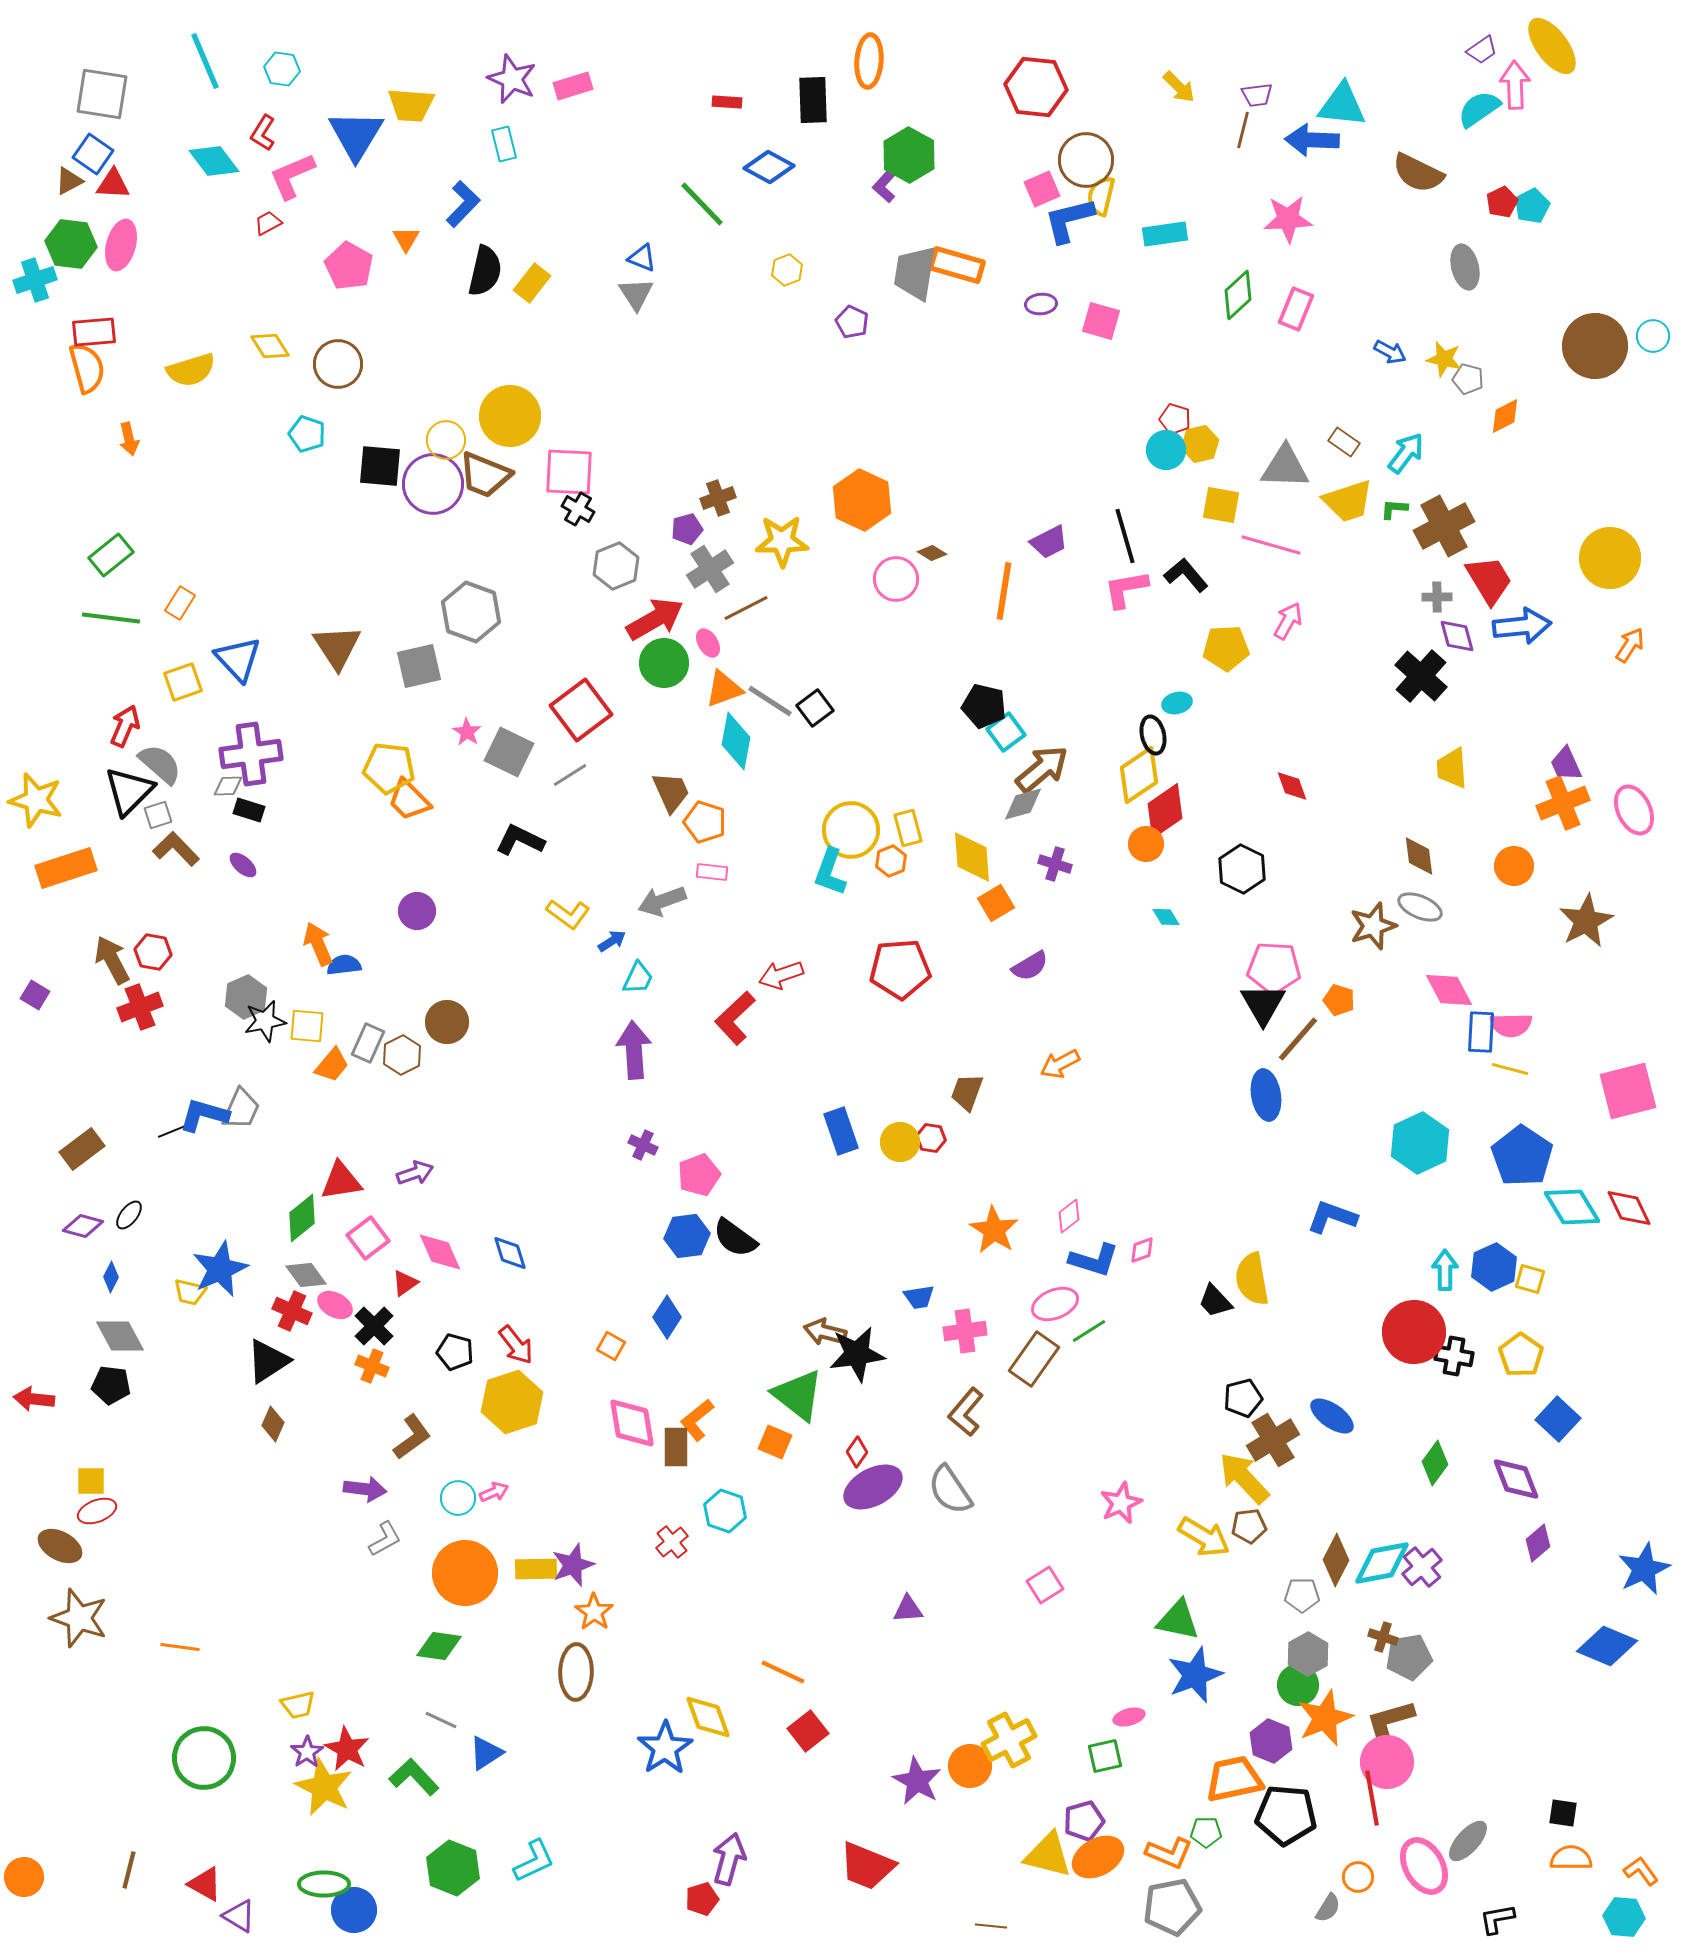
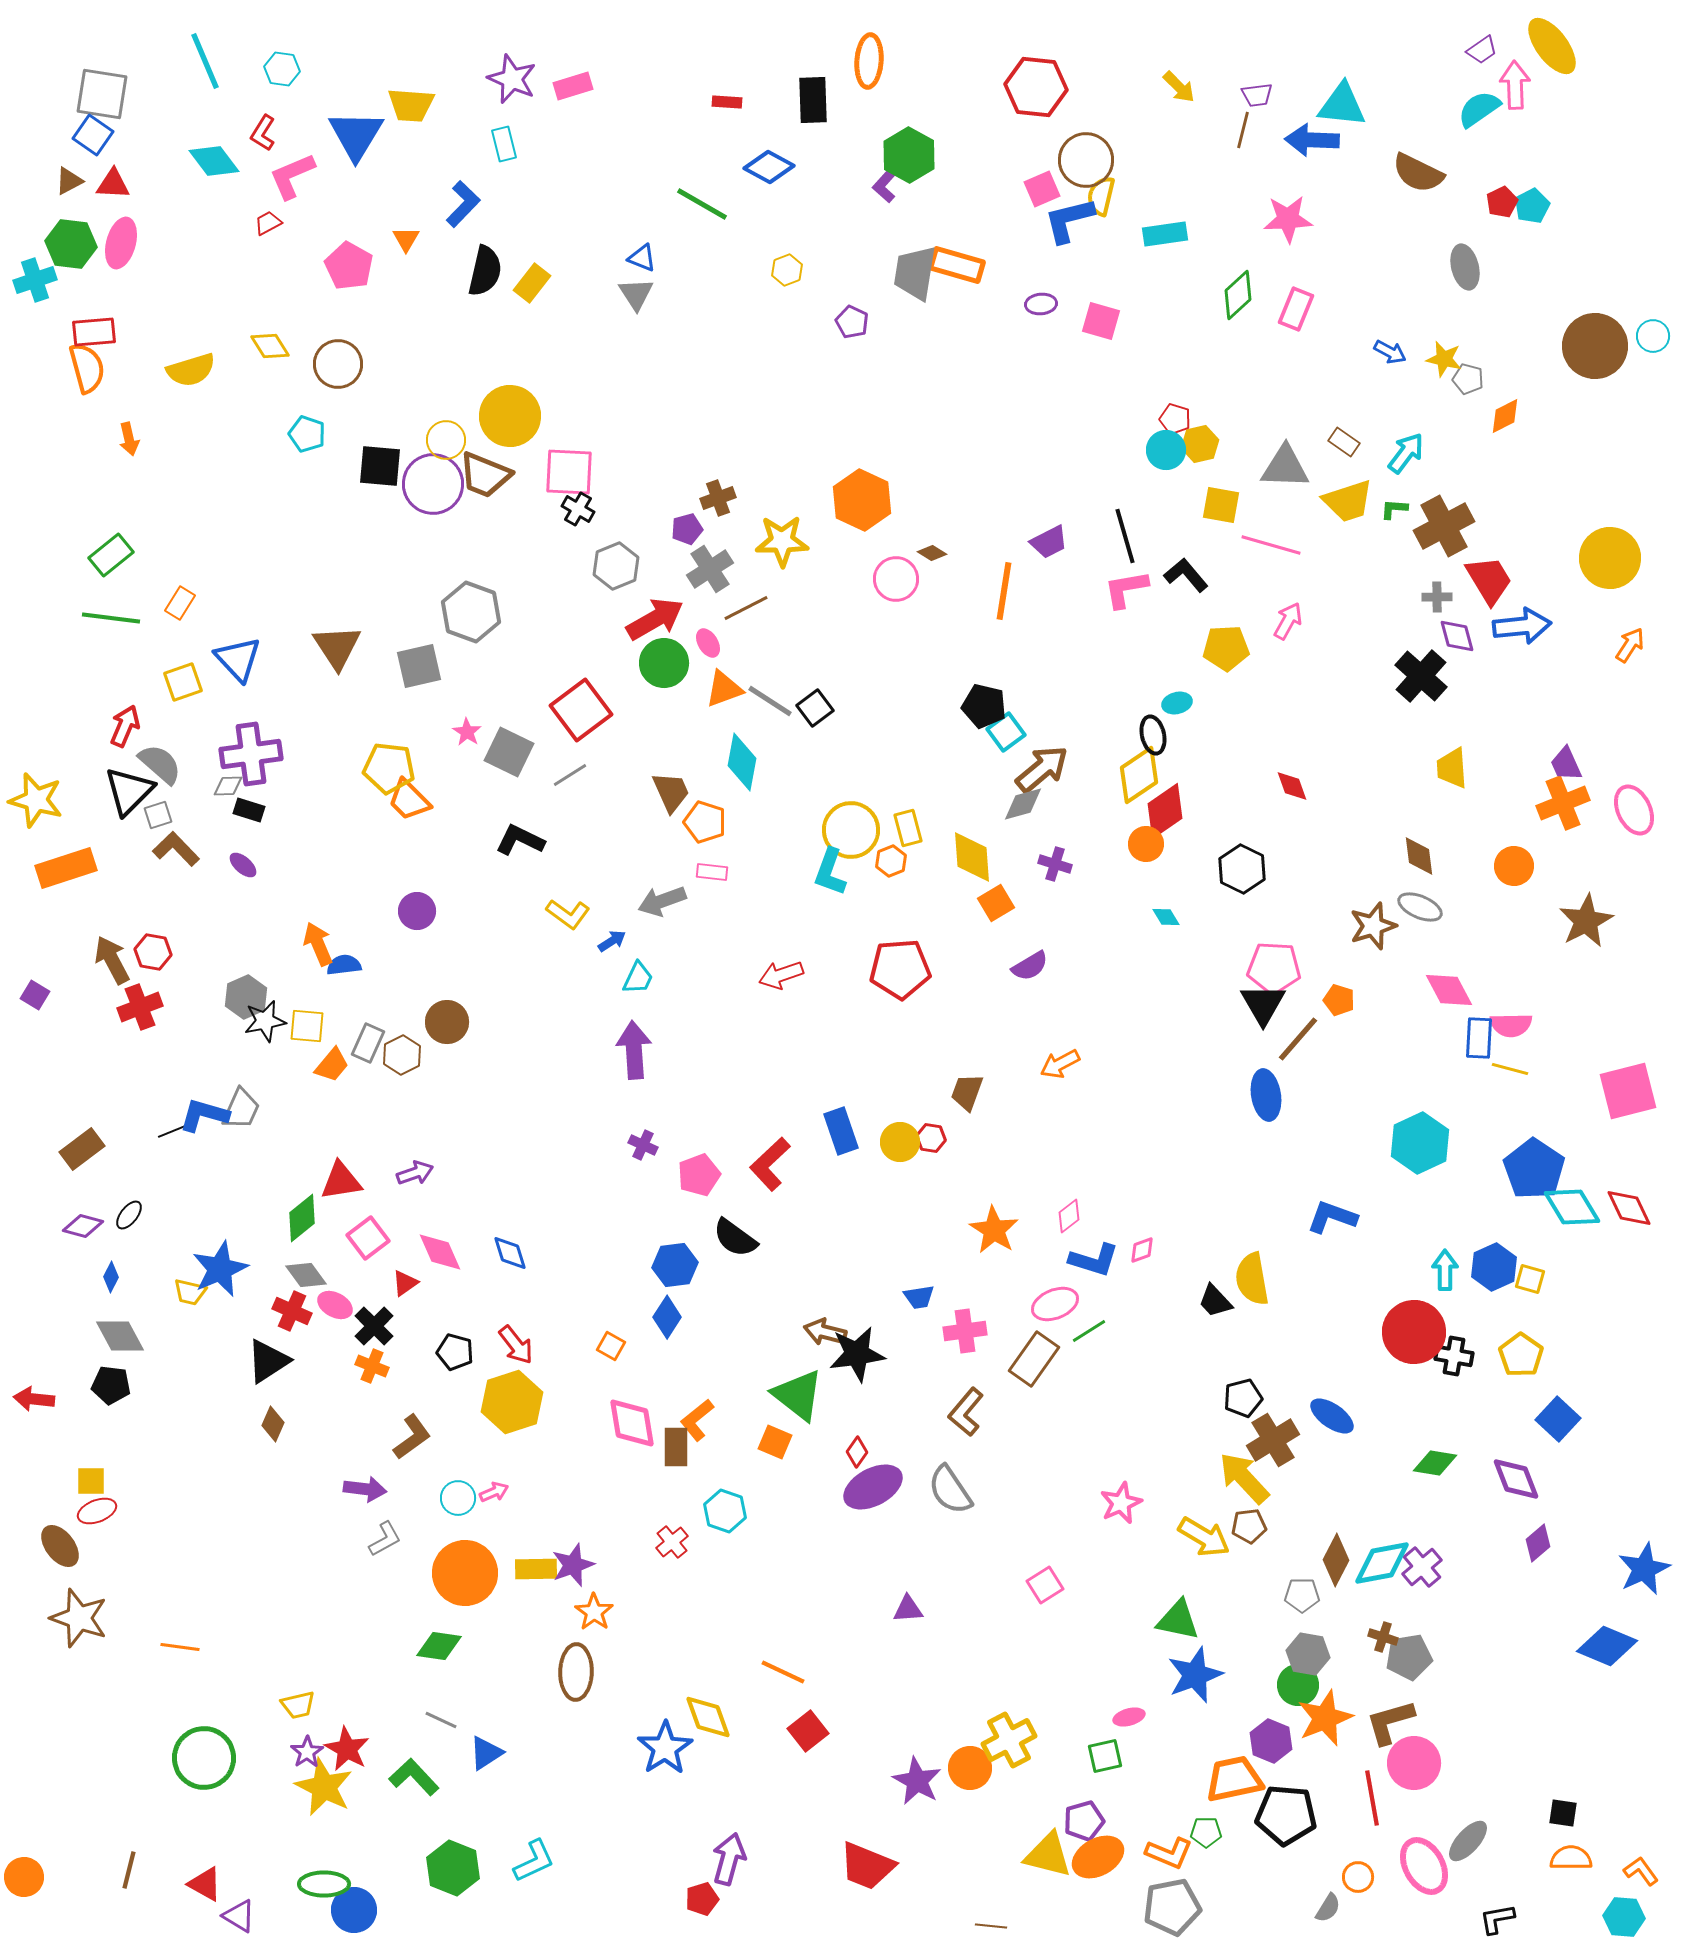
blue square at (93, 154): moved 19 px up
green line at (702, 204): rotated 16 degrees counterclockwise
pink ellipse at (121, 245): moved 2 px up
cyan diamond at (736, 741): moved 6 px right, 21 px down
red L-shape at (735, 1018): moved 35 px right, 146 px down
blue rectangle at (1481, 1032): moved 2 px left, 6 px down
blue pentagon at (1522, 1156): moved 12 px right, 13 px down
blue hexagon at (687, 1236): moved 12 px left, 29 px down
green diamond at (1435, 1463): rotated 63 degrees clockwise
brown ellipse at (60, 1546): rotated 24 degrees clockwise
gray hexagon at (1308, 1654): rotated 21 degrees counterclockwise
pink circle at (1387, 1762): moved 27 px right, 1 px down
orange circle at (970, 1766): moved 2 px down
